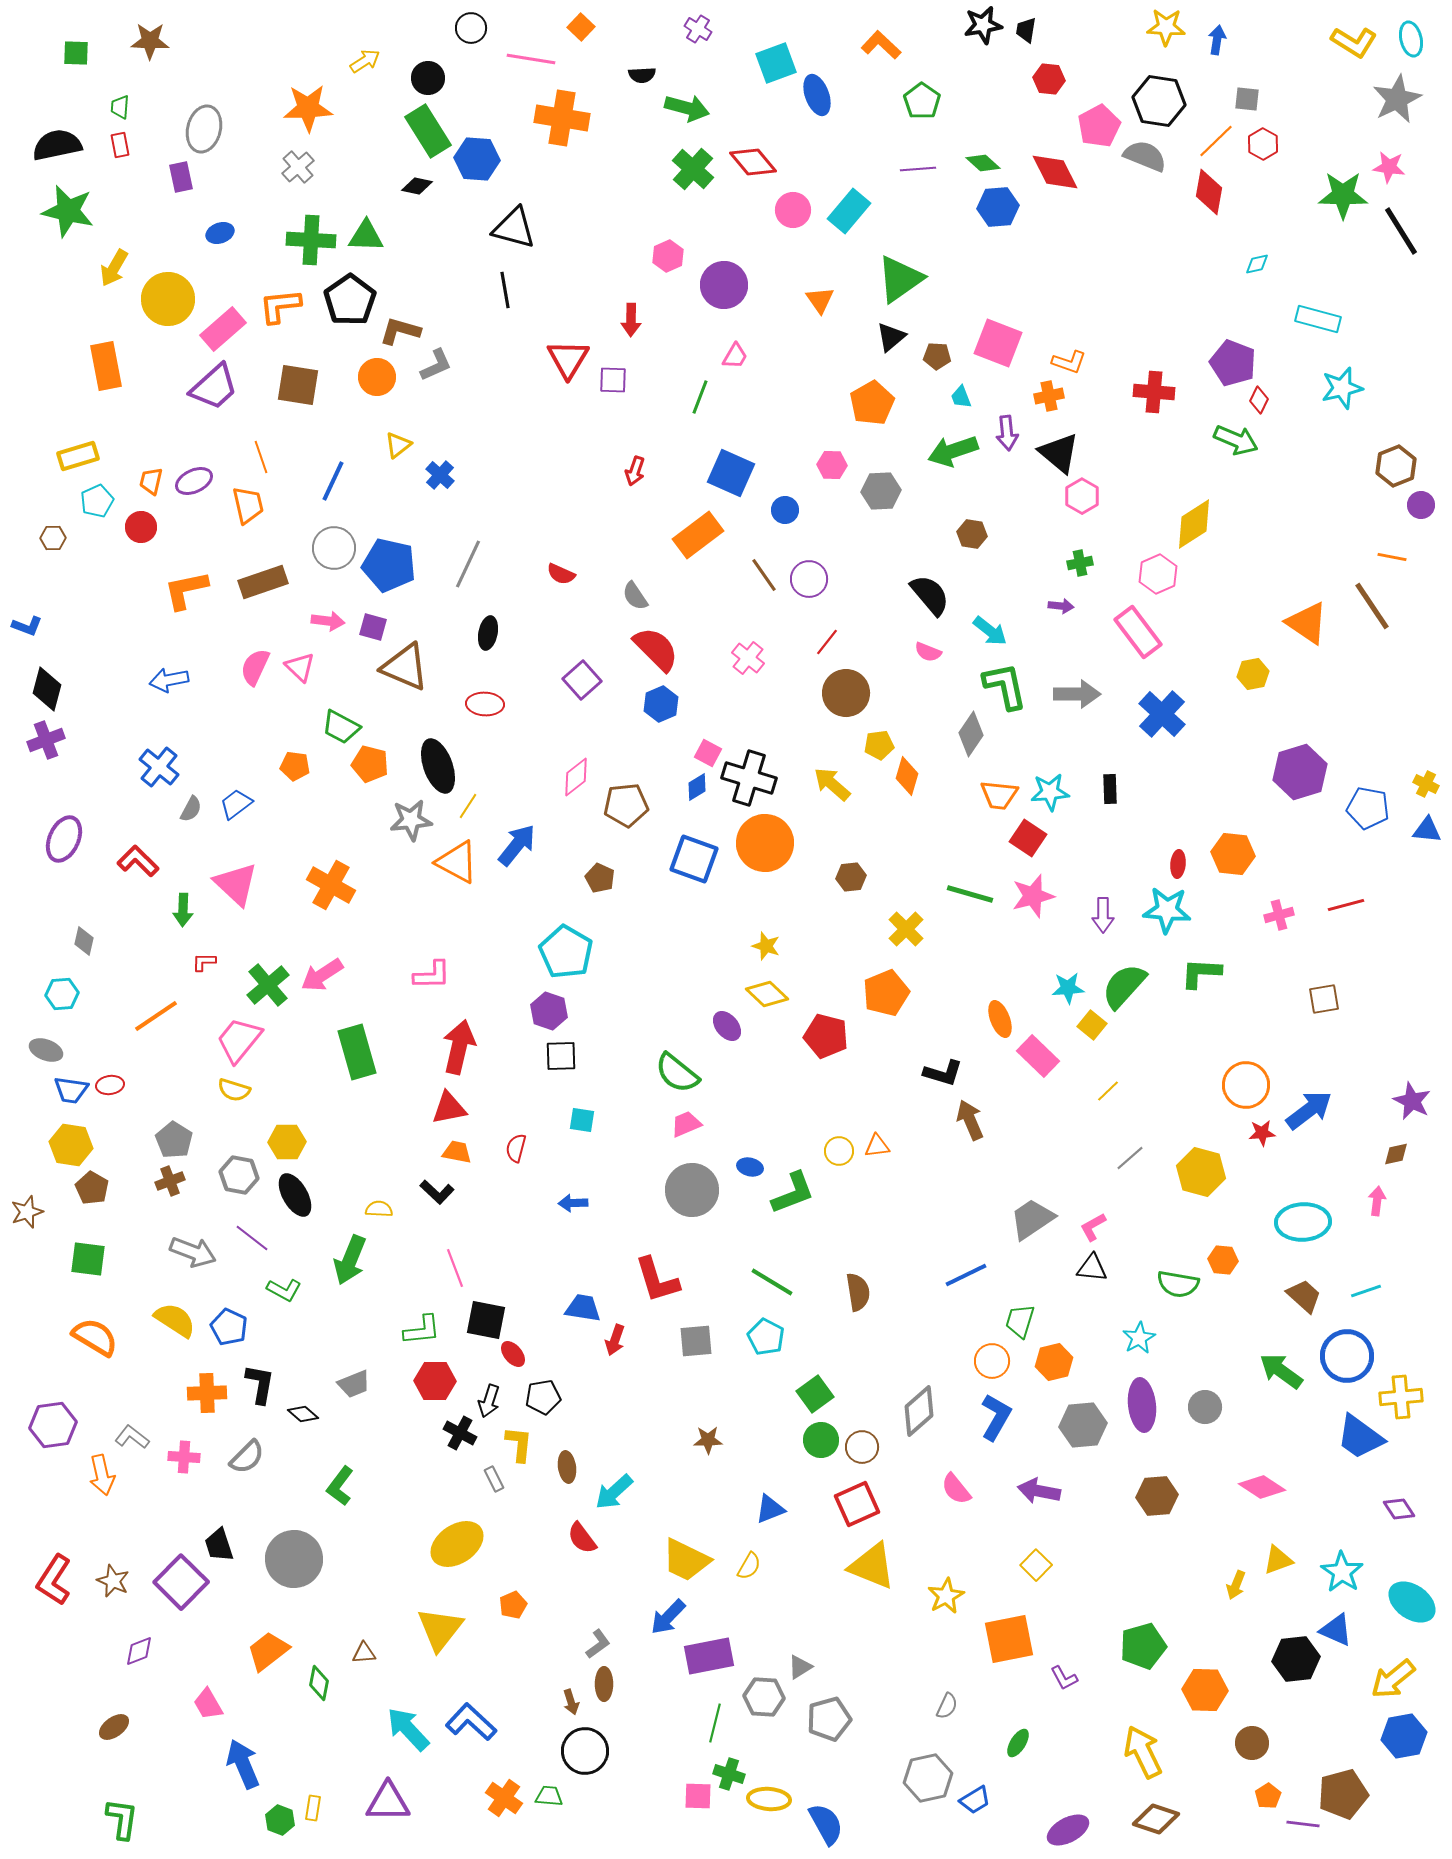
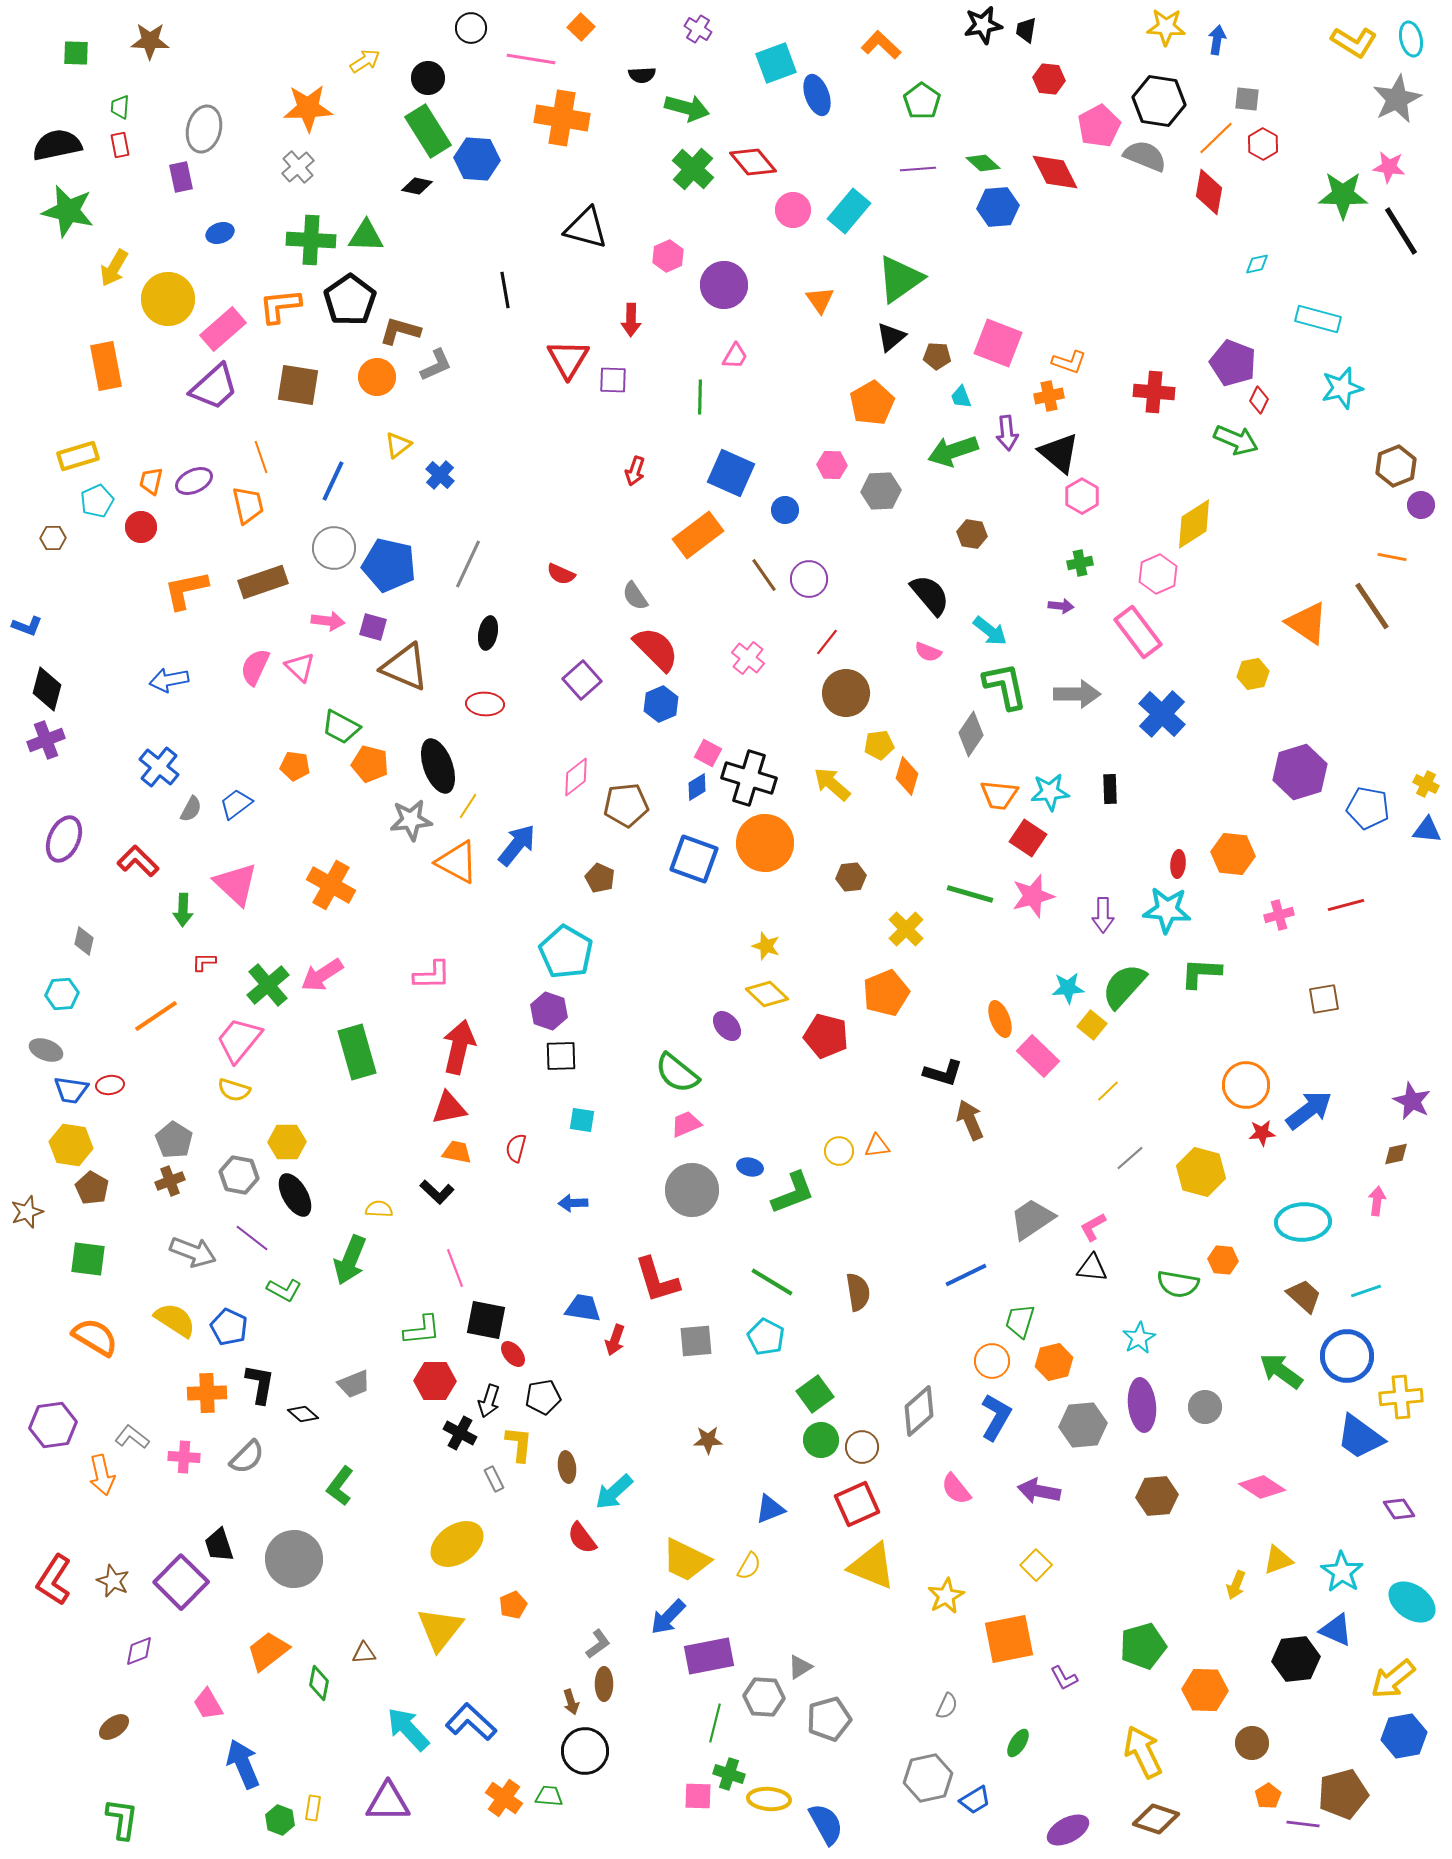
orange line at (1216, 141): moved 3 px up
black triangle at (514, 228): moved 72 px right
green line at (700, 397): rotated 20 degrees counterclockwise
